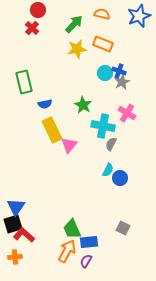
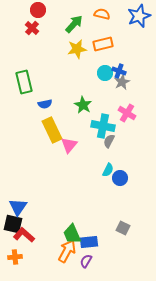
orange rectangle: rotated 36 degrees counterclockwise
gray semicircle: moved 2 px left, 3 px up
blue triangle: moved 2 px right
black square: rotated 30 degrees clockwise
green trapezoid: moved 5 px down
